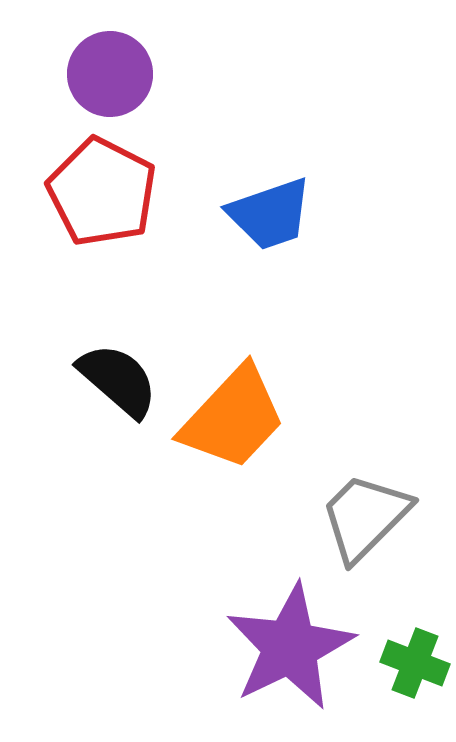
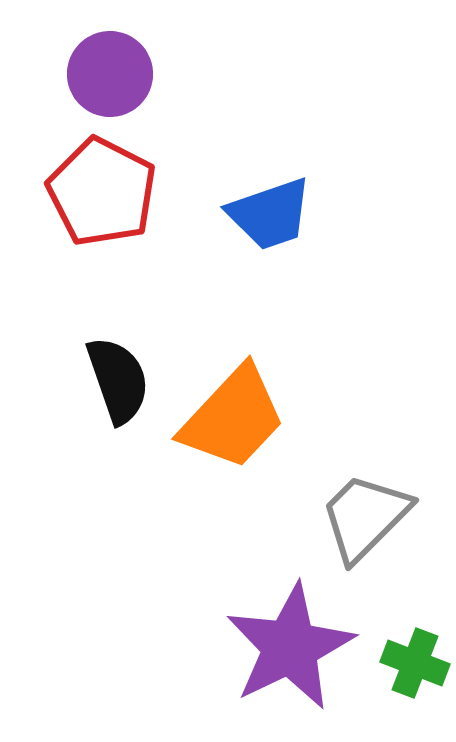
black semicircle: rotated 30 degrees clockwise
